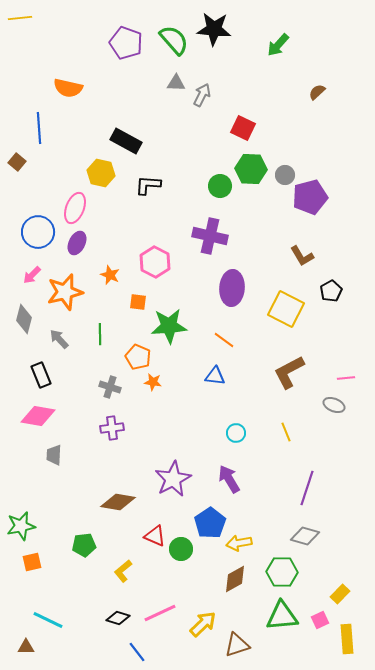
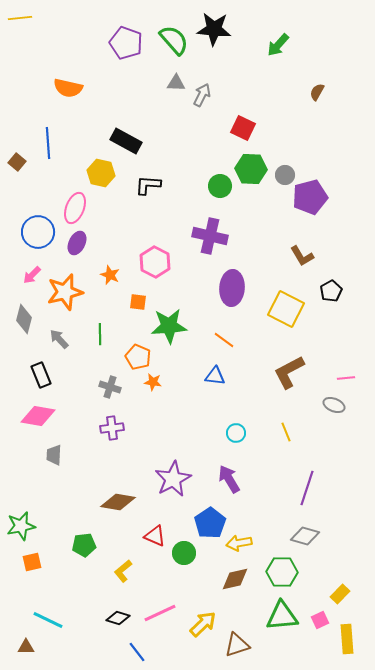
brown semicircle at (317, 92): rotated 18 degrees counterclockwise
blue line at (39, 128): moved 9 px right, 15 px down
green circle at (181, 549): moved 3 px right, 4 px down
brown diamond at (235, 579): rotated 16 degrees clockwise
